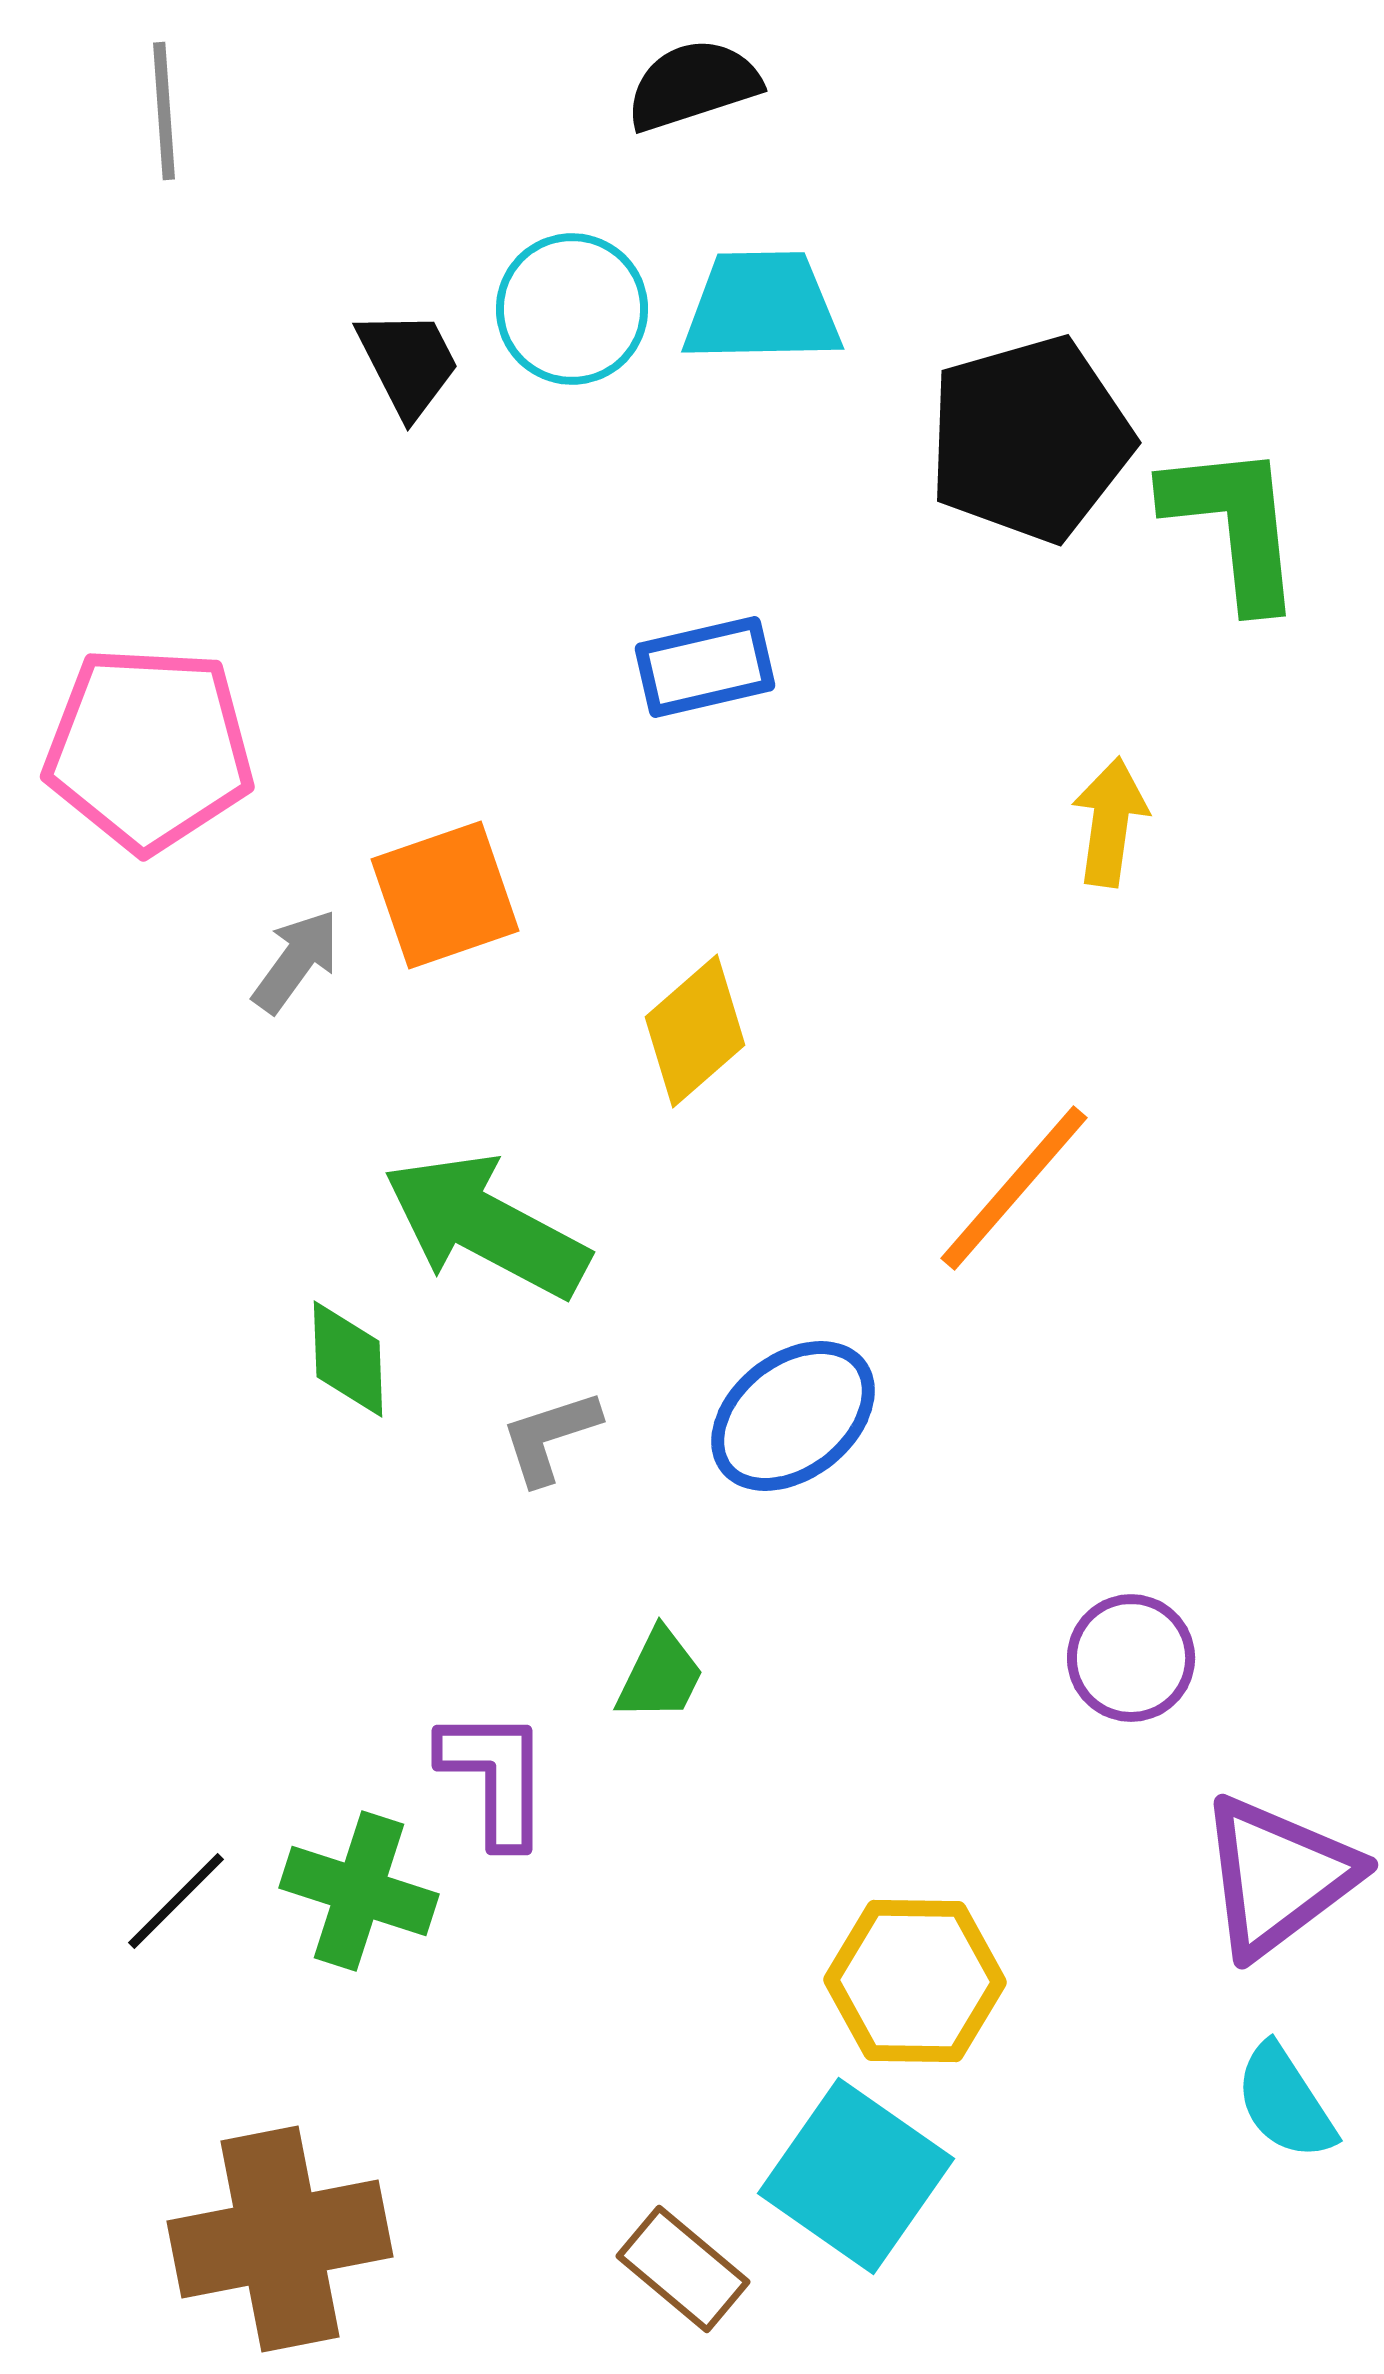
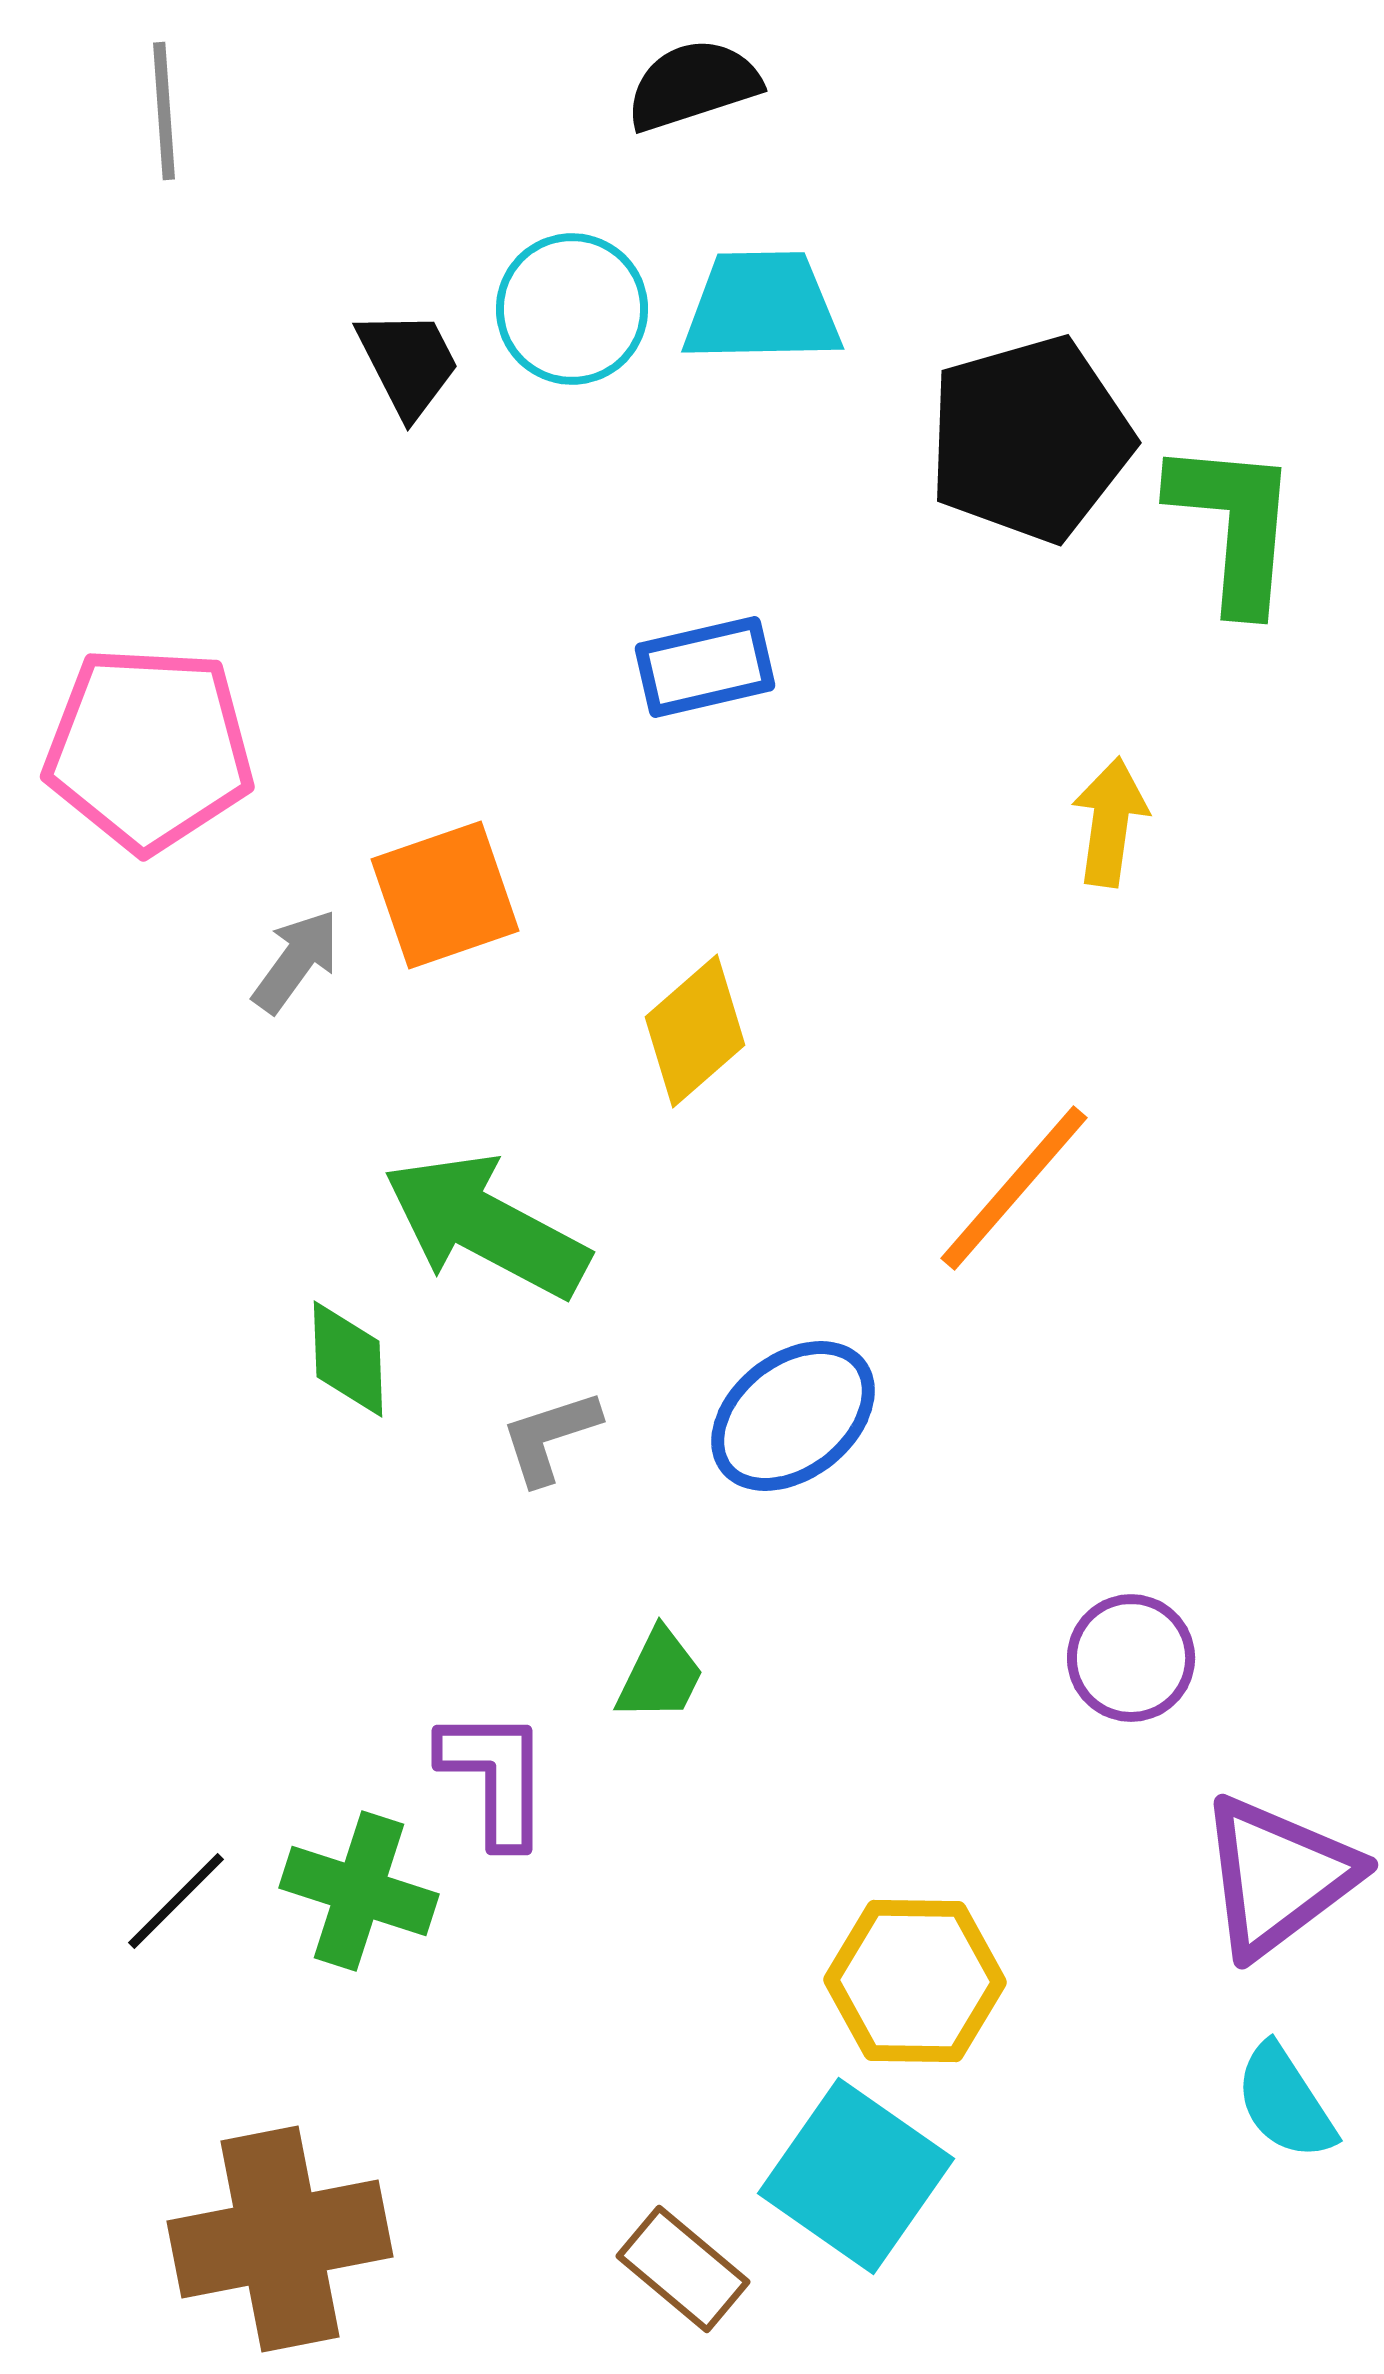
green L-shape: rotated 11 degrees clockwise
